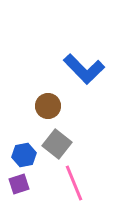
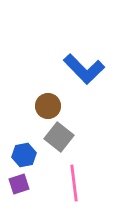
gray square: moved 2 px right, 7 px up
pink line: rotated 15 degrees clockwise
